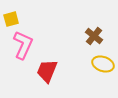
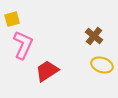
yellow square: moved 1 px right
yellow ellipse: moved 1 px left, 1 px down
red trapezoid: rotated 35 degrees clockwise
